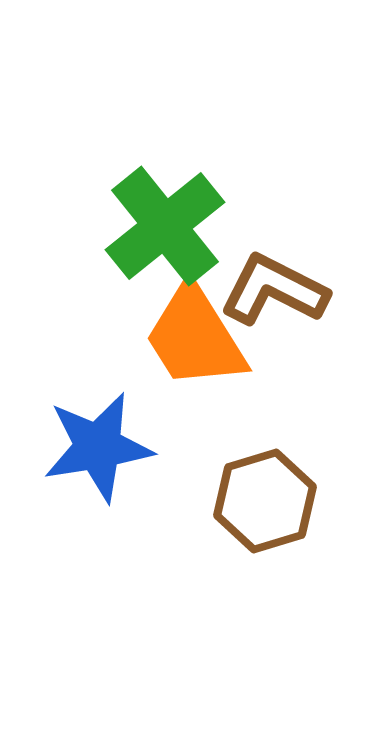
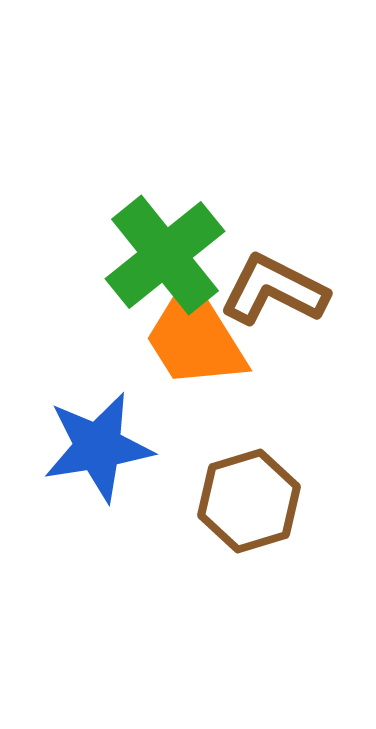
green cross: moved 29 px down
brown hexagon: moved 16 px left
